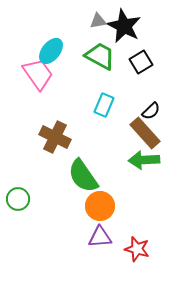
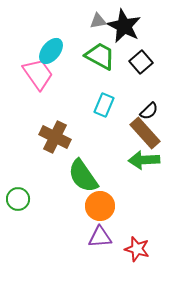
black square: rotated 10 degrees counterclockwise
black semicircle: moved 2 px left
